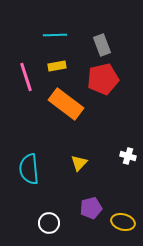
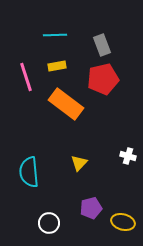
cyan semicircle: moved 3 px down
